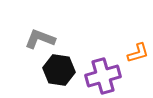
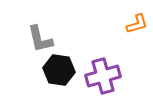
gray L-shape: rotated 124 degrees counterclockwise
orange L-shape: moved 1 px left, 29 px up
